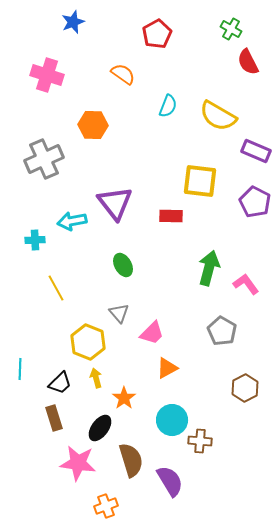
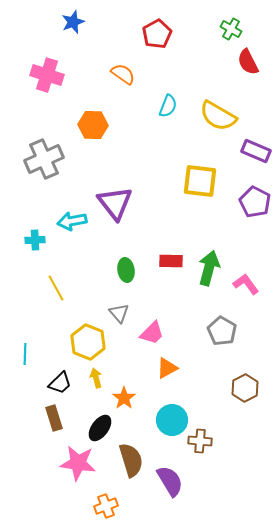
red rectangle: moved 45 px down
green ellipse: moved 3 px right, 5 px down; rotated 20 degrees clockwise
cyan line: moved 5 px right, 15 px up
